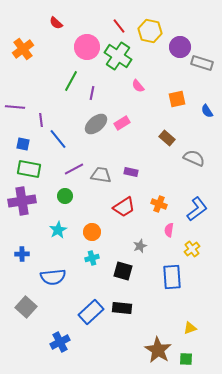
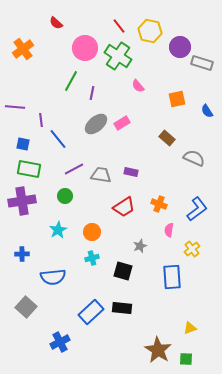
pink circle at (87, 47): moved 2 px left, 1 px down
